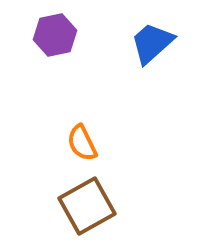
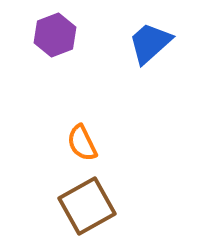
purple hexagon: rotated 9 degrees counterclockwise
blue trapezoid: moved 2 px left
